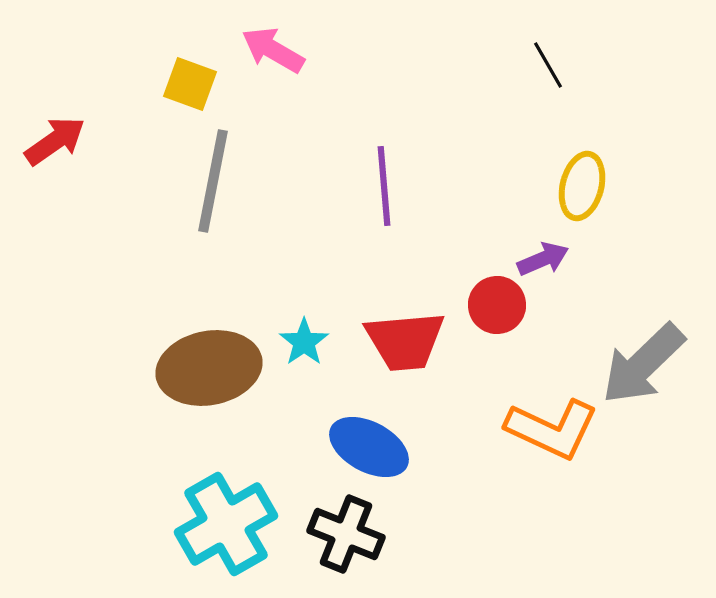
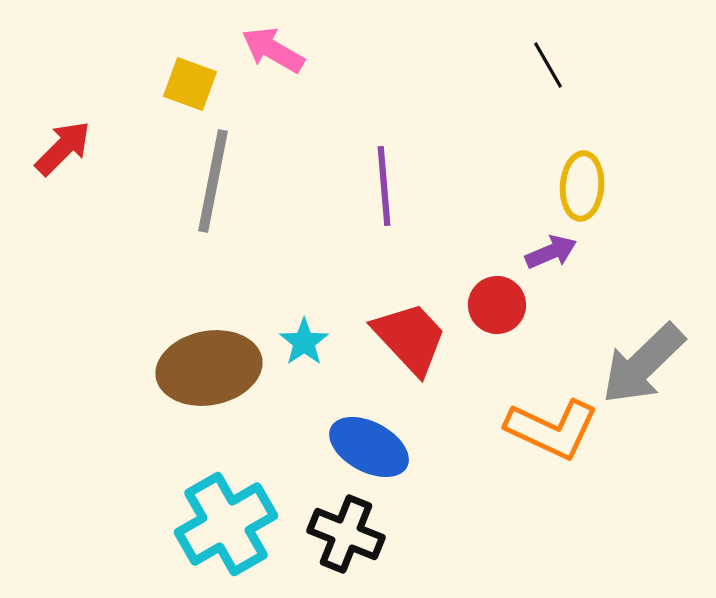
red arrow: moved 8 px right, 7 px down; rotated 10 degrees counterclockwise
yellow ellipse: rotated 10 degrees counterclockwise
purple arrow: moved 8 px right, 7 px up
red trapezoid: moved 5 px right, 3 px up; rotated 128 degrees counterclockwise
